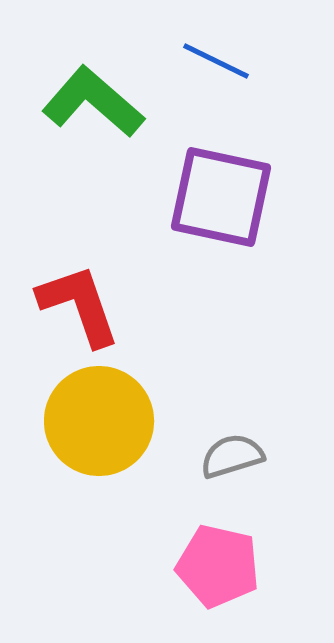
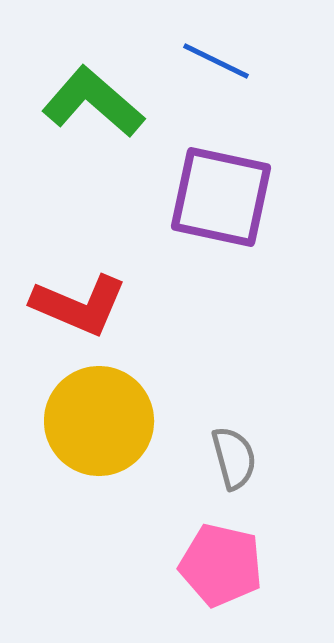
red L-shape: rotated 132 degrees clockwise
gray semicircle: moved 2 px right, 2 px down; rotated 92 degrees clockwise
pink pentagon: moved 3 px right, 1 px up
